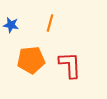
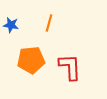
orange line: moved 1 px left
red L-shape: moved 2 px down
